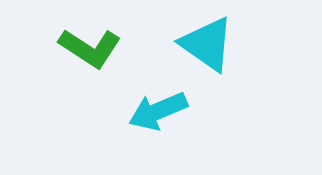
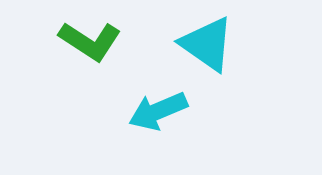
green L-shape: moved 7 px up
